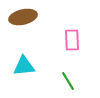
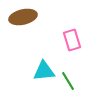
pink rectangle: rotated 15 degrees counterclockwise
cyan triangle: moved 20 px right, 5 px down
